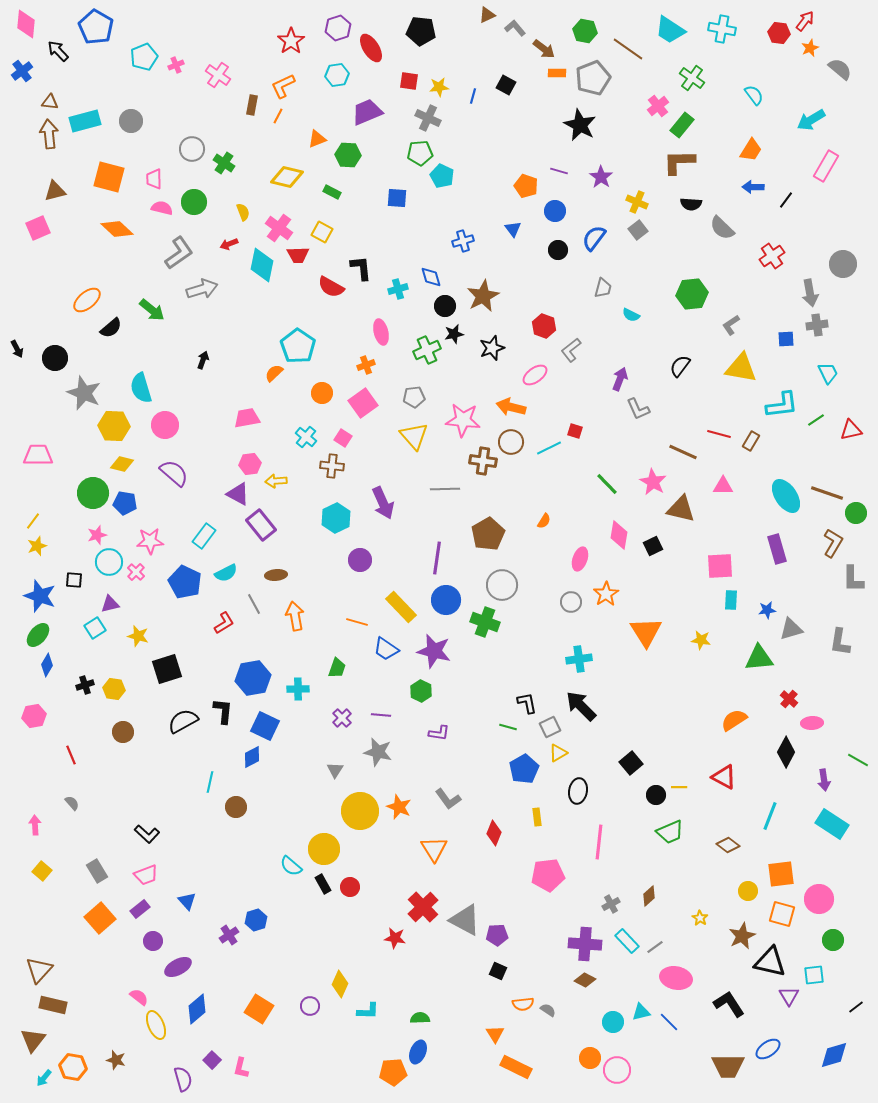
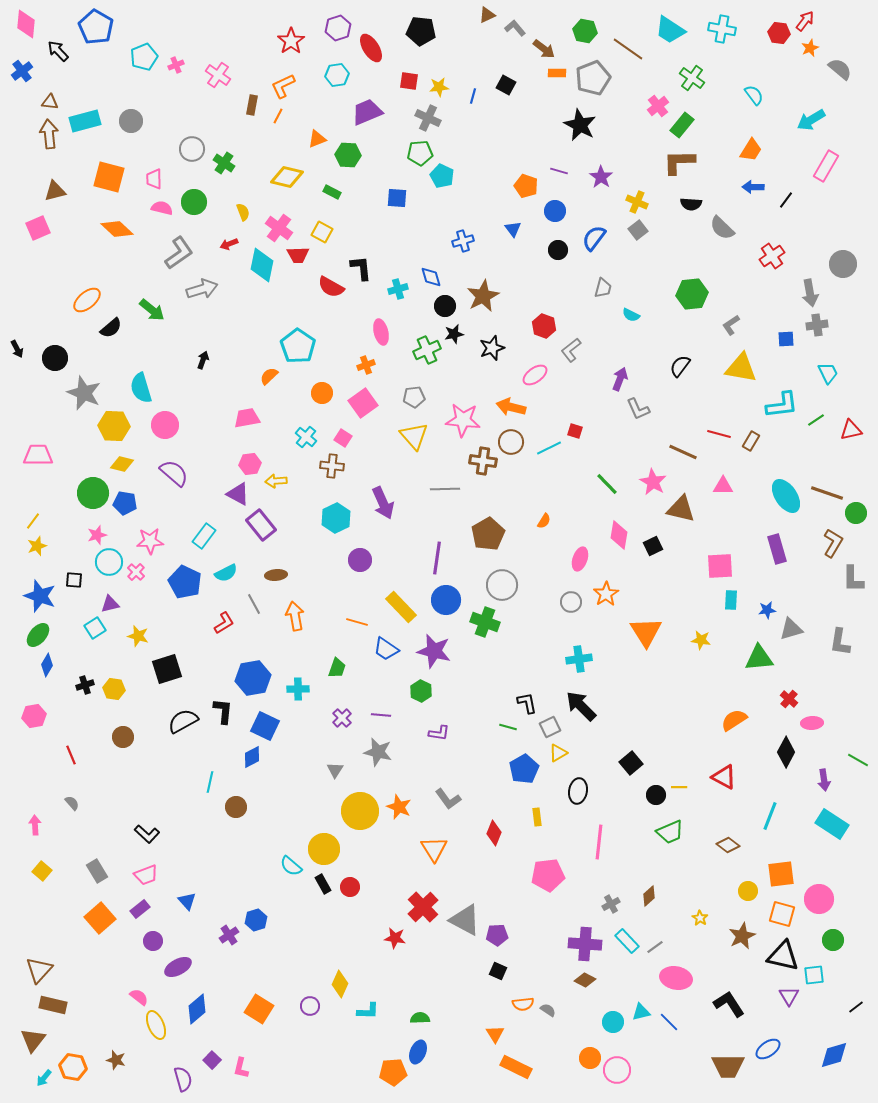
orange semicircle at (274, 373): moved 5 px left, 3 px down
brown circle at (123, 732): moved 5 px down
black triangle at (770, 962): moved 13 px right, 6 px up
